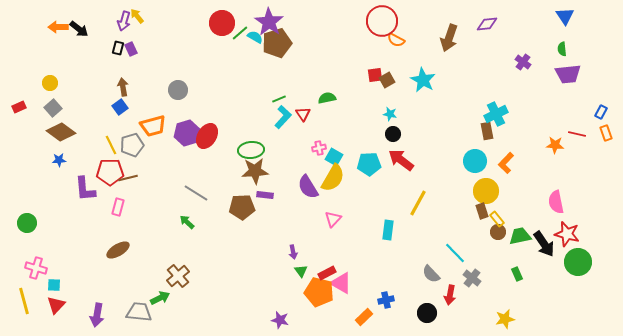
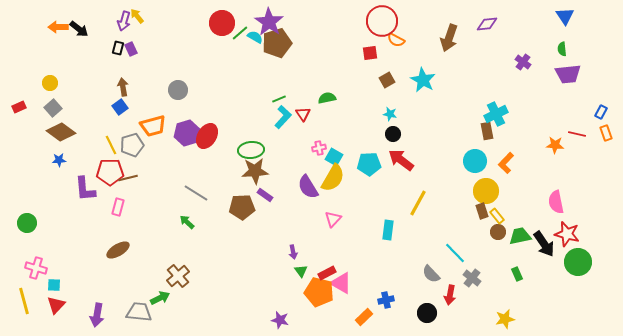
red square at (375, 75): moved 5 px left, 22 px up
purple rectangle at (265, 195): rotated 28 degrees clockwise
yellow rectangle at (497, 219): moved 3 px up
